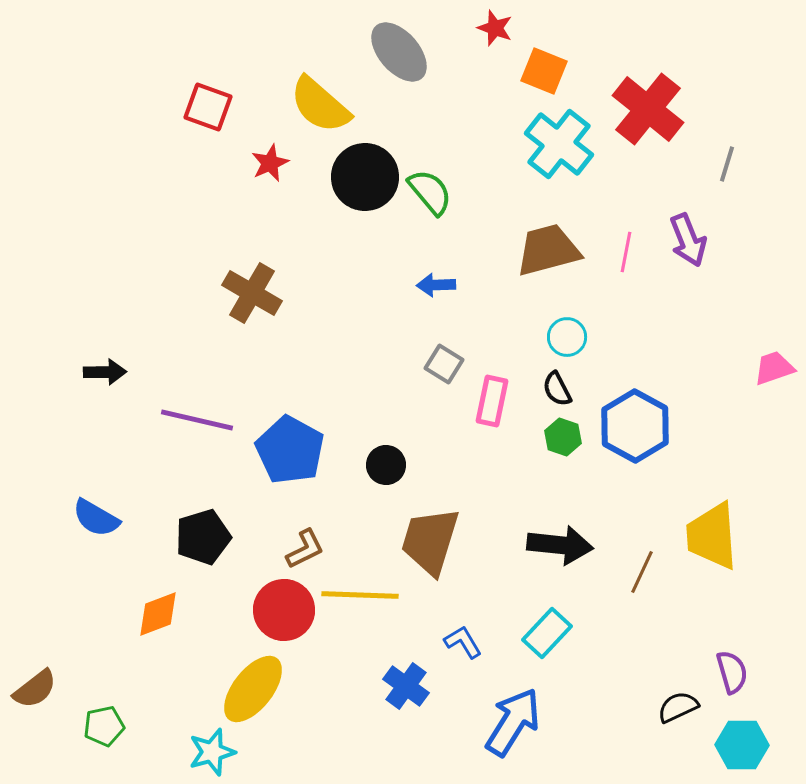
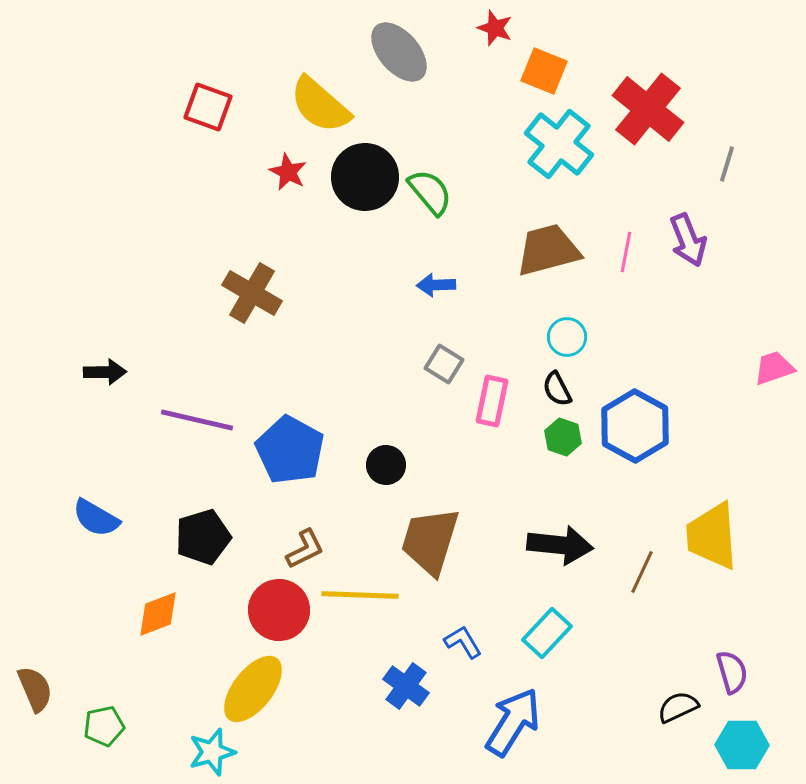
red star at (270, 163): moved 18 px right, 9 px down; rotated 21 degrees counterclockwise
red circle at (284, 610): moved 5 px left
brown semicircle at (35, 689): rotated 75 degrees counterclockwise
